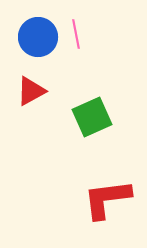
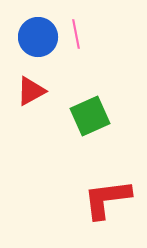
green square: moved 2 px left, 1 px up
